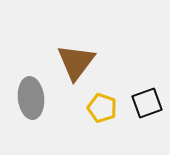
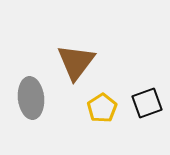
yellow pentagon: rotated 20 degrees clockwise
